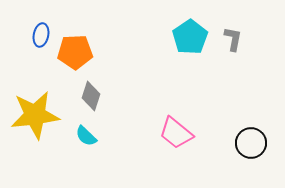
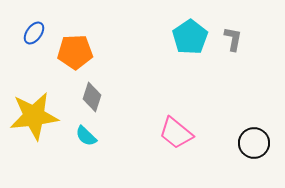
blue ellipse: moved 7 px left, 2 px up; rotated 25 degrees clockwise
gray diamond: moved 1 px right, 1 px down
yellow star: moved 1 px left, 1 px down
black circle: moved 3 px right
